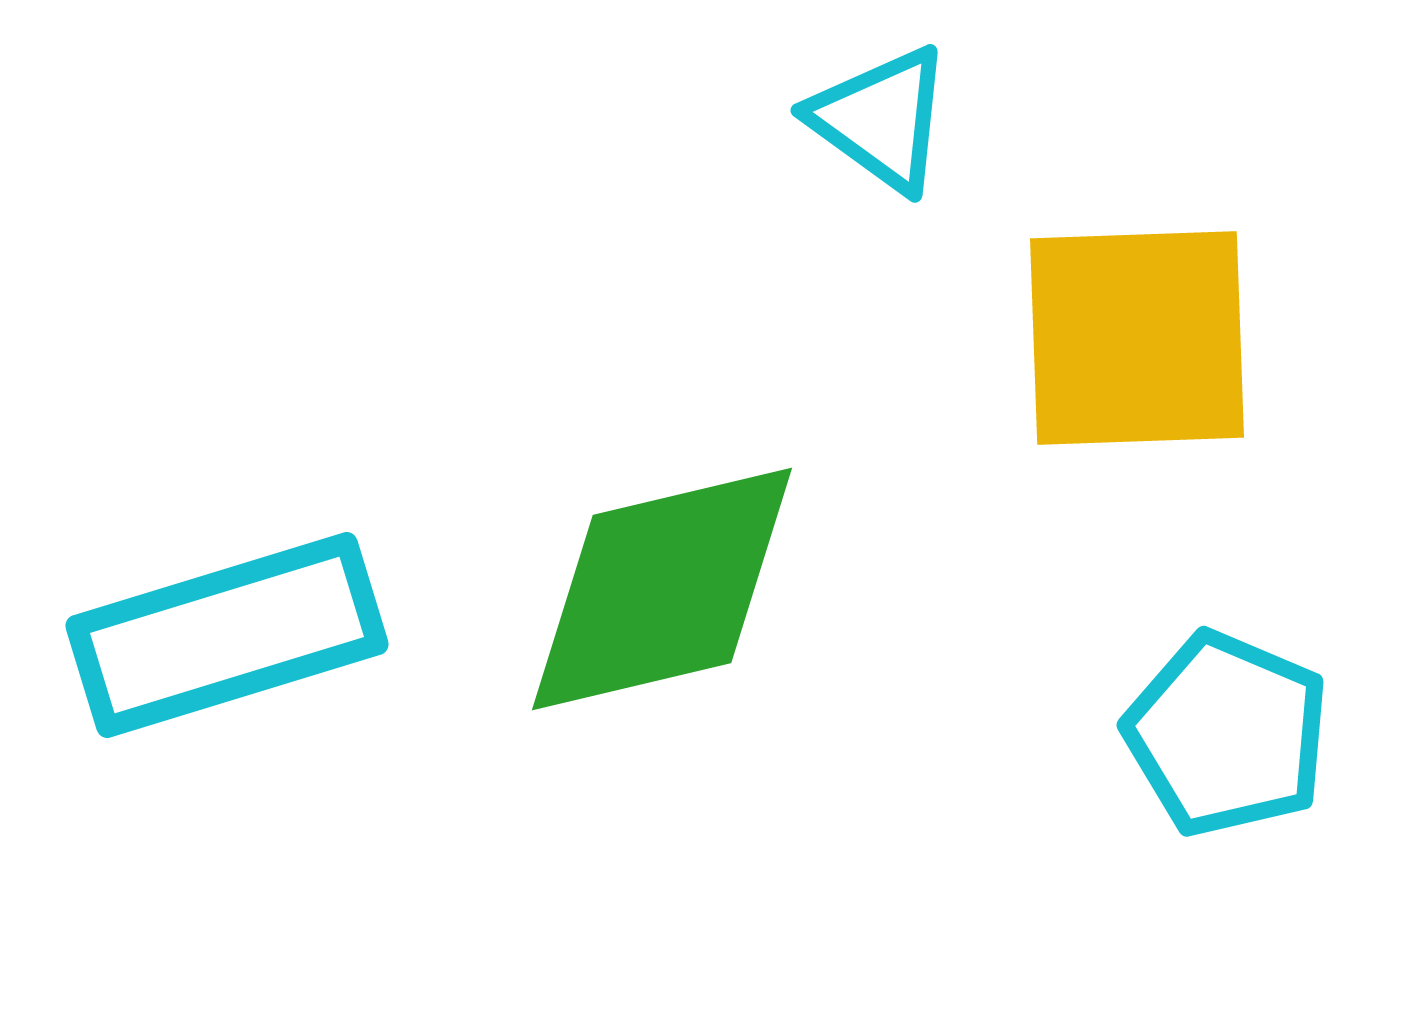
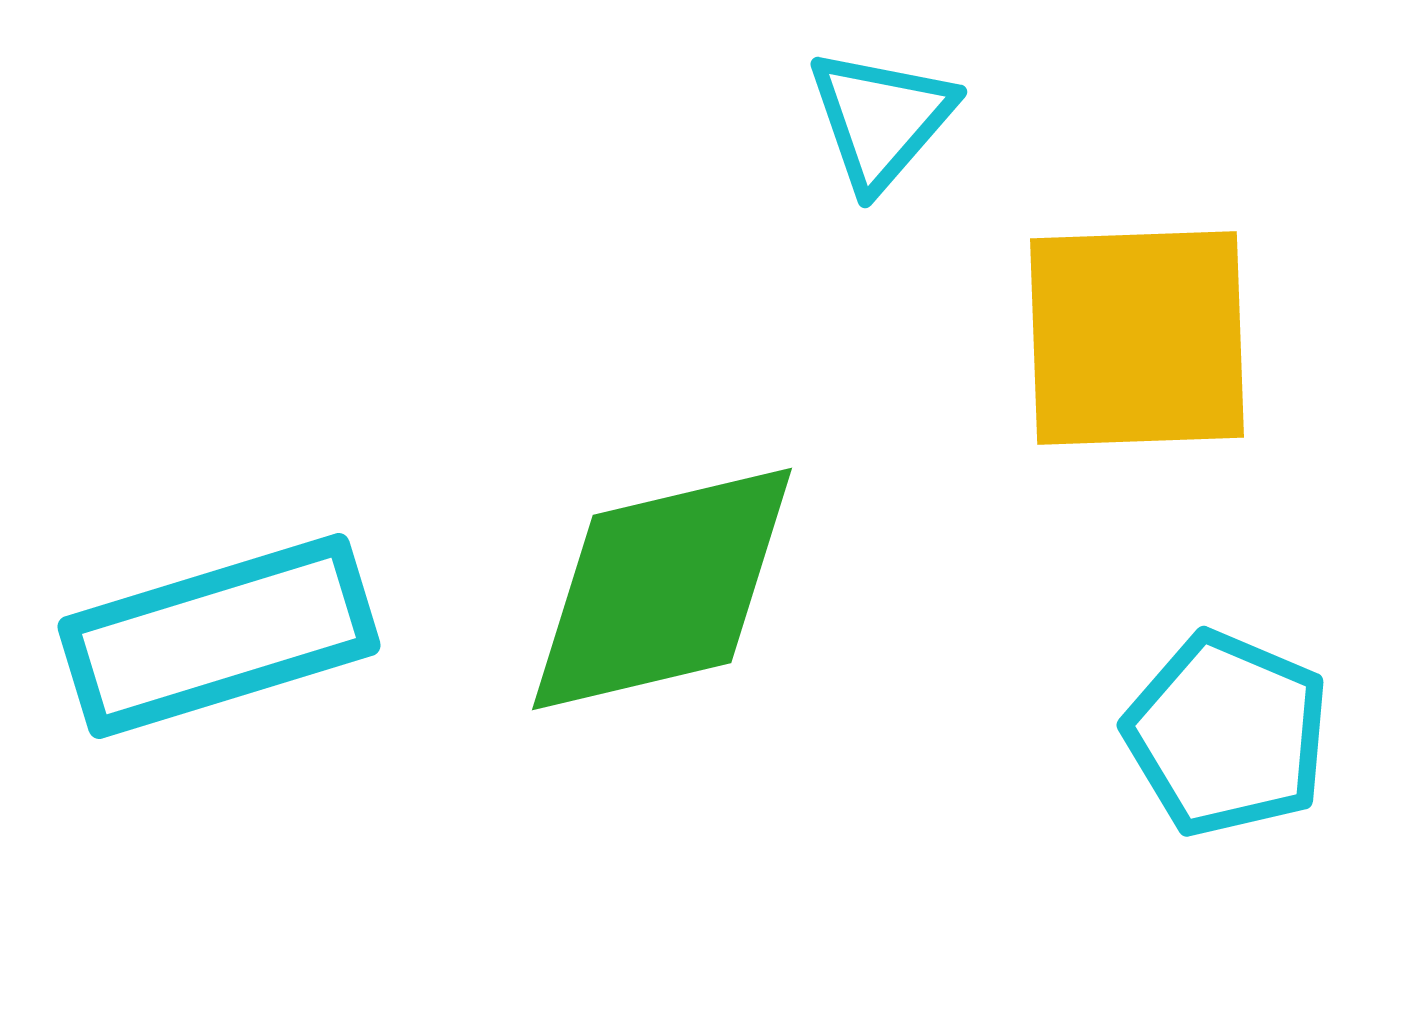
cyan triangle: rotated 35 degrees clockwise
cyan rectangle: moved 8 px left, 1 px down
